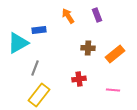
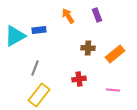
cyan triangle: moved 3 px left, 7 px up
